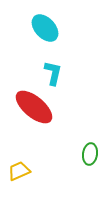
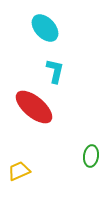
cyan L-shape: moved 2 px right, 2 px up
green ellipse: moved 1 px right, 2 px down
